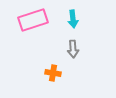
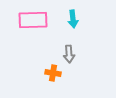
pink rectangle: rotated 16 degrees clockwise
gray arrow: moved 4 px left, 5 px down
